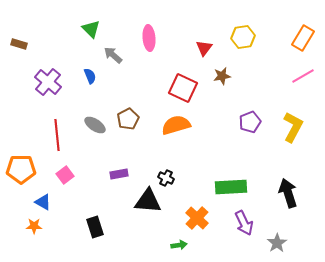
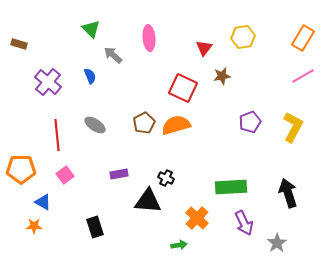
brown pentagon: moved 16 px right, 4 px down
